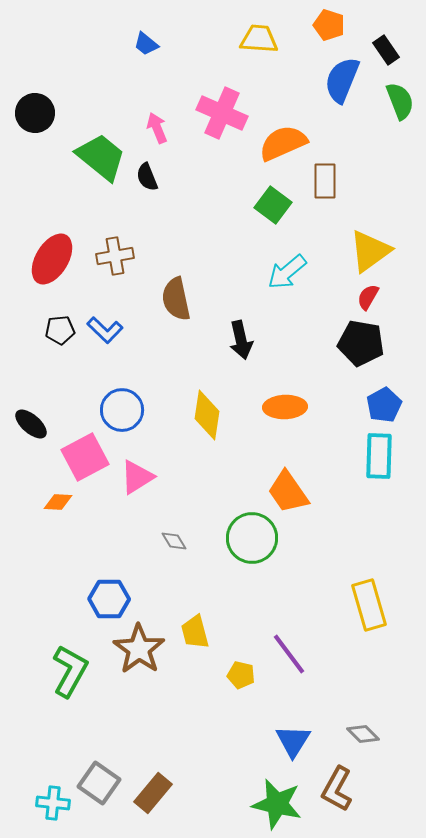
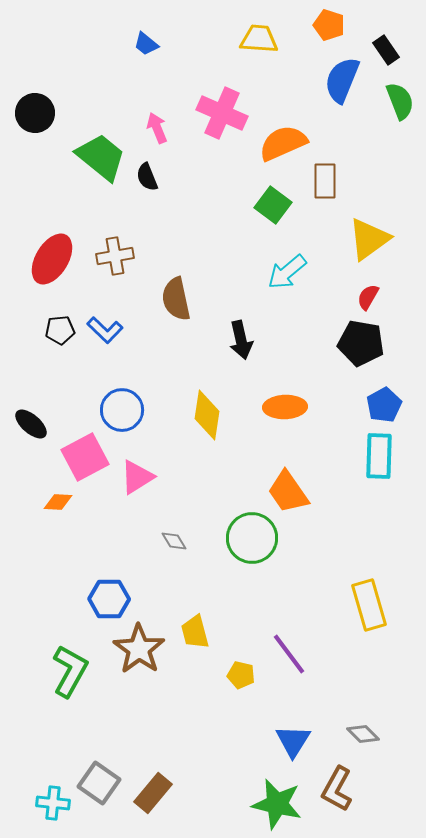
yellow triangle at (370, 251): moved 1 px left, 12 px up
